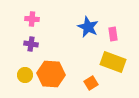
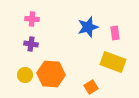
blue star: rotated 30 degrees clockwise
pink rectangle: moved 2 px right, 1 px up
orange square: moved 4 px down
